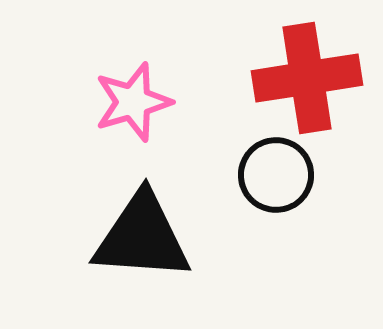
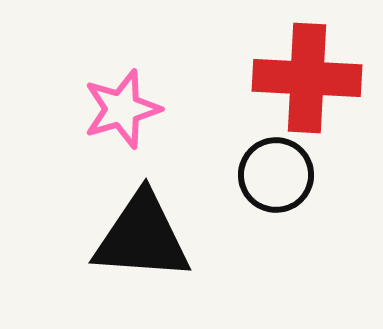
red cross: rotated 12 degrees clockwise
pink star: moved 11 px left, 7 px down
